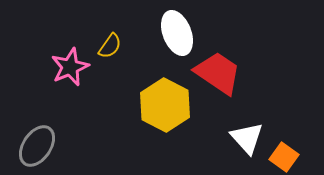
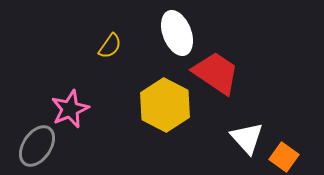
pink star: moved 42 px down
red trapezoid: moved 2 px left
